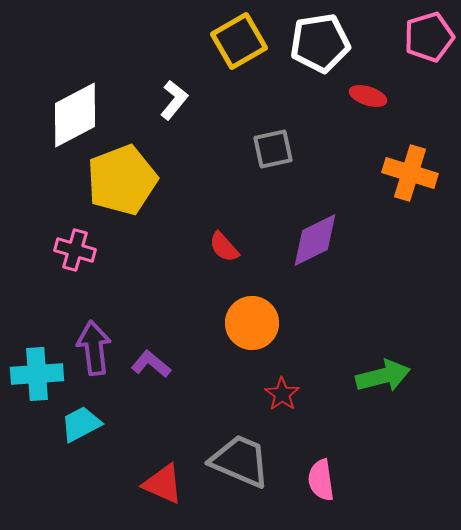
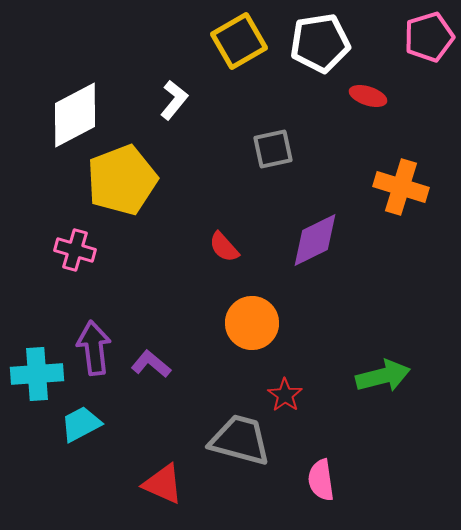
orange cross: moved 9 px left, 14 px down
red star: moved 3 px right, 1 px down
gray trapezoid: moved 21 px up; rotated 8 degrees counterclockwise
